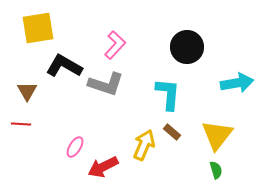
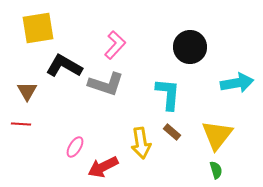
black circle: moved 3 px right
yellow arrow: moved 3 px left, 2 px up; rotated 148 degrees clockwise
